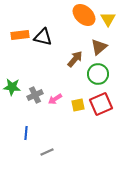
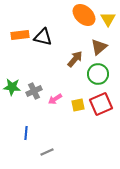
gray cross: moved 1 px left, 4 px up
